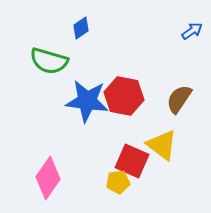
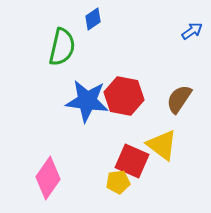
blue diamond: moved 12 px right, 9 px up
green semicircle: moved 13 px right, 14 px up; rotated 93 degrees counterclockwise
